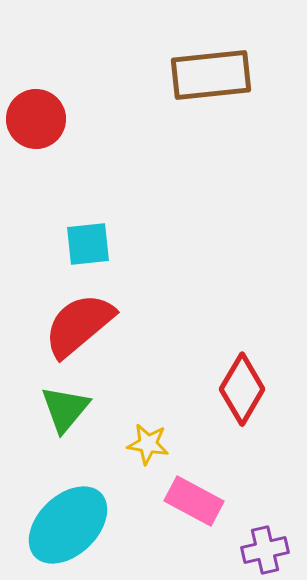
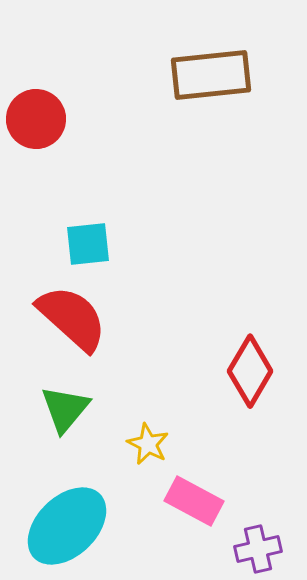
red semicircle: moved 7 px left, 7 px up; rotated 82 degrees clockwise
red diamond: moved 8 px right, 18 px up
yellow star: rotated 18 degrees clockwise
cyan ellipse: moved 1 px left, 1 px down
purple cross: moved 7 px left, 1 px up
